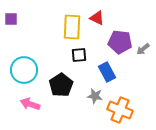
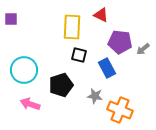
red triangle: moved 4 px right, 3 px up
black square: rotated 21 degrees clockwise
blue rectangle: moved 4 px up
black pentagon: rotated 15 degrees clockwise
